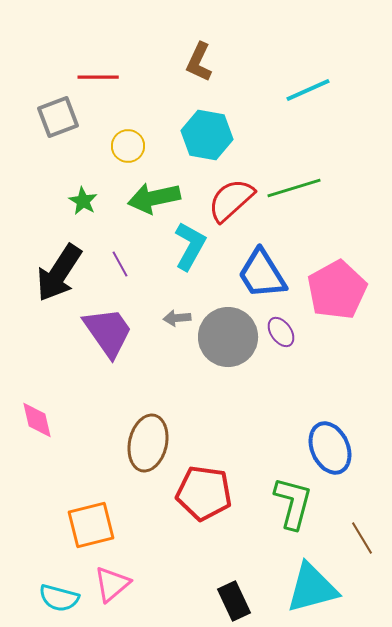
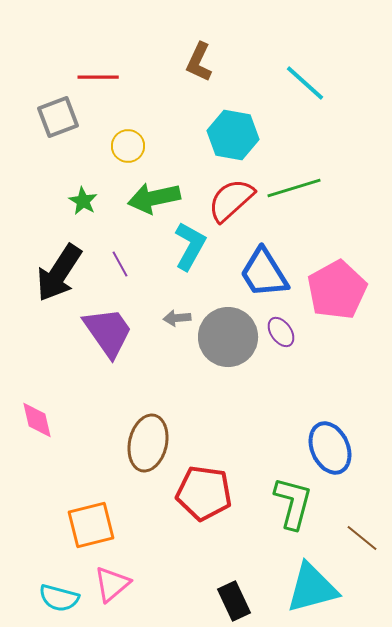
cyan line: moved 3 px left, 7 px up; rotated 66 degrees clockwise
cyan hexagon: moved 26 px right
blue trapezoid: moved 2 px right, 1 px up
brown line: rotated 20 degrees counterclockwise
